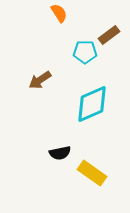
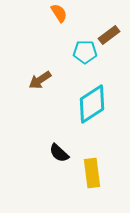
cyan diamond: rotated 9 degrees counterclockwise
black semicircle: moved 1 px left; rotated 55 degrees clockwise
yellow rectangle: rotated 48 degrees clockwise
